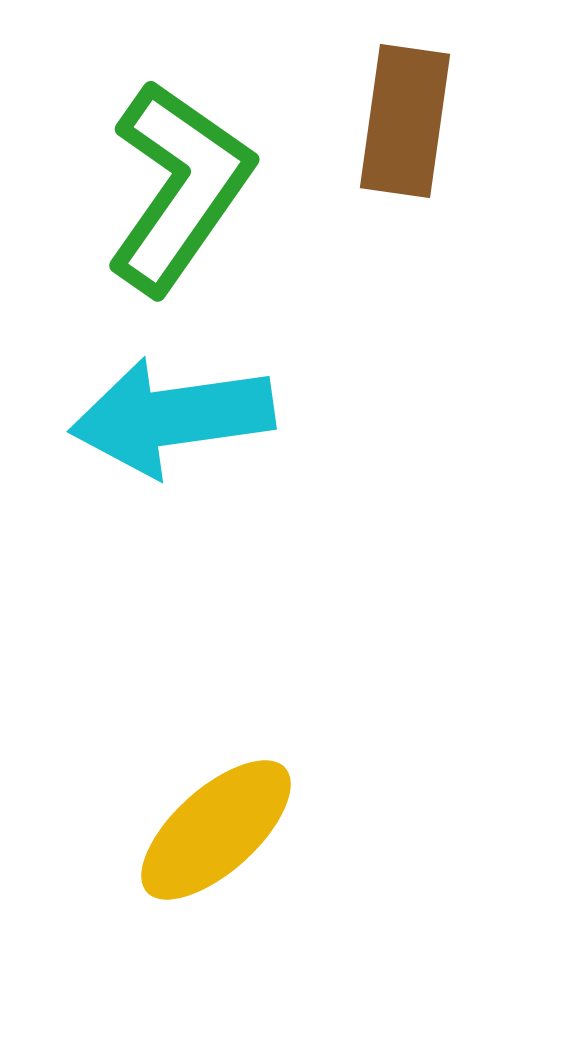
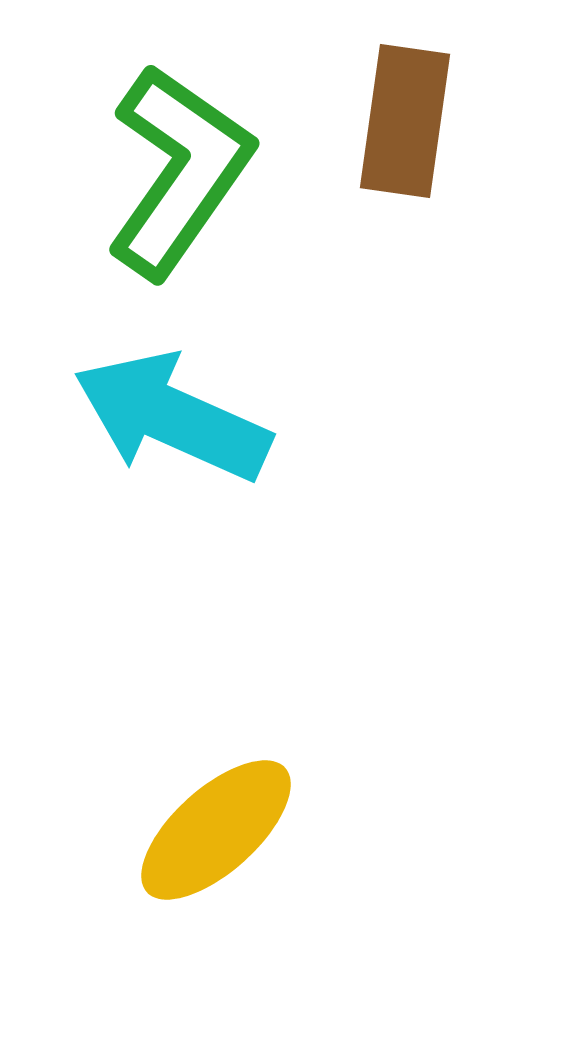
green L-shape: moved 16 px up
cyan arrow: rotated 32 degrees clockwise
